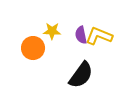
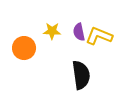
purple semicircle: moved 2 px left, 3 px up
orange circle: moved 9 px left
black semicircle: rotated 44 degrees counterclockwise
